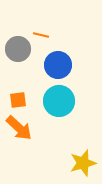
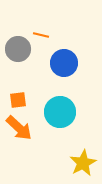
blue circle: moved 6 px right, 2 px up
cyan circle: moved 1 px right, 11 px down
yellow star: rotated 12 degrees counterclockwise
